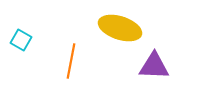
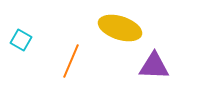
orange line: rotated 12 degrees clockwise
